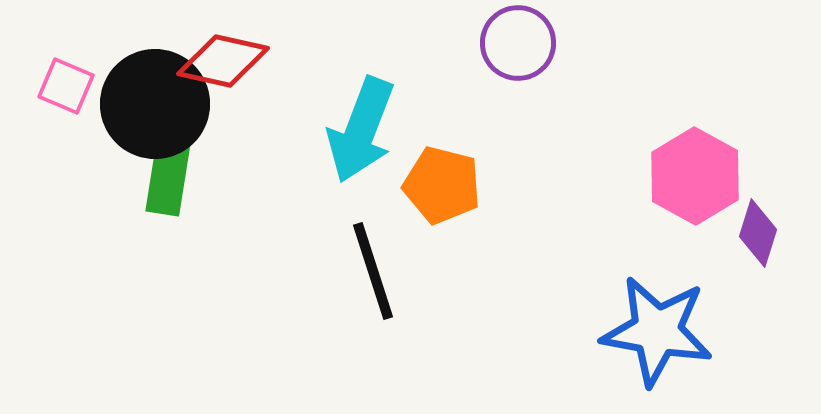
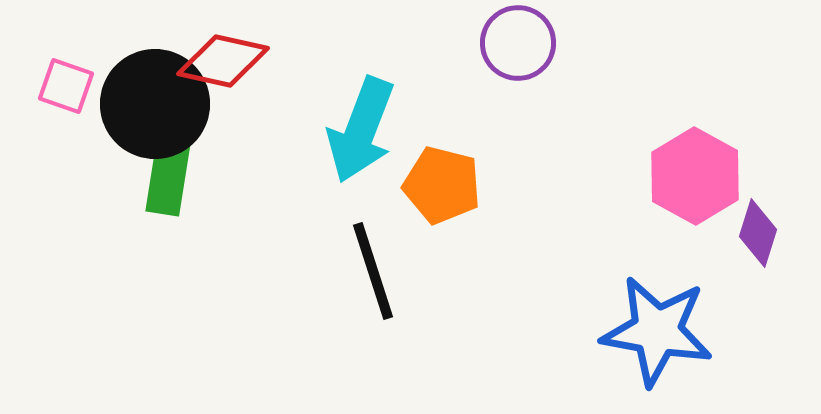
pink square: rotated 4 degrees counterclockwise
